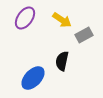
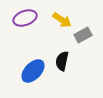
purple ellipse: rotated 35 degrees clockwise
gray rectangle: moved 1 px left
blue ellipse: moved 7 px up
